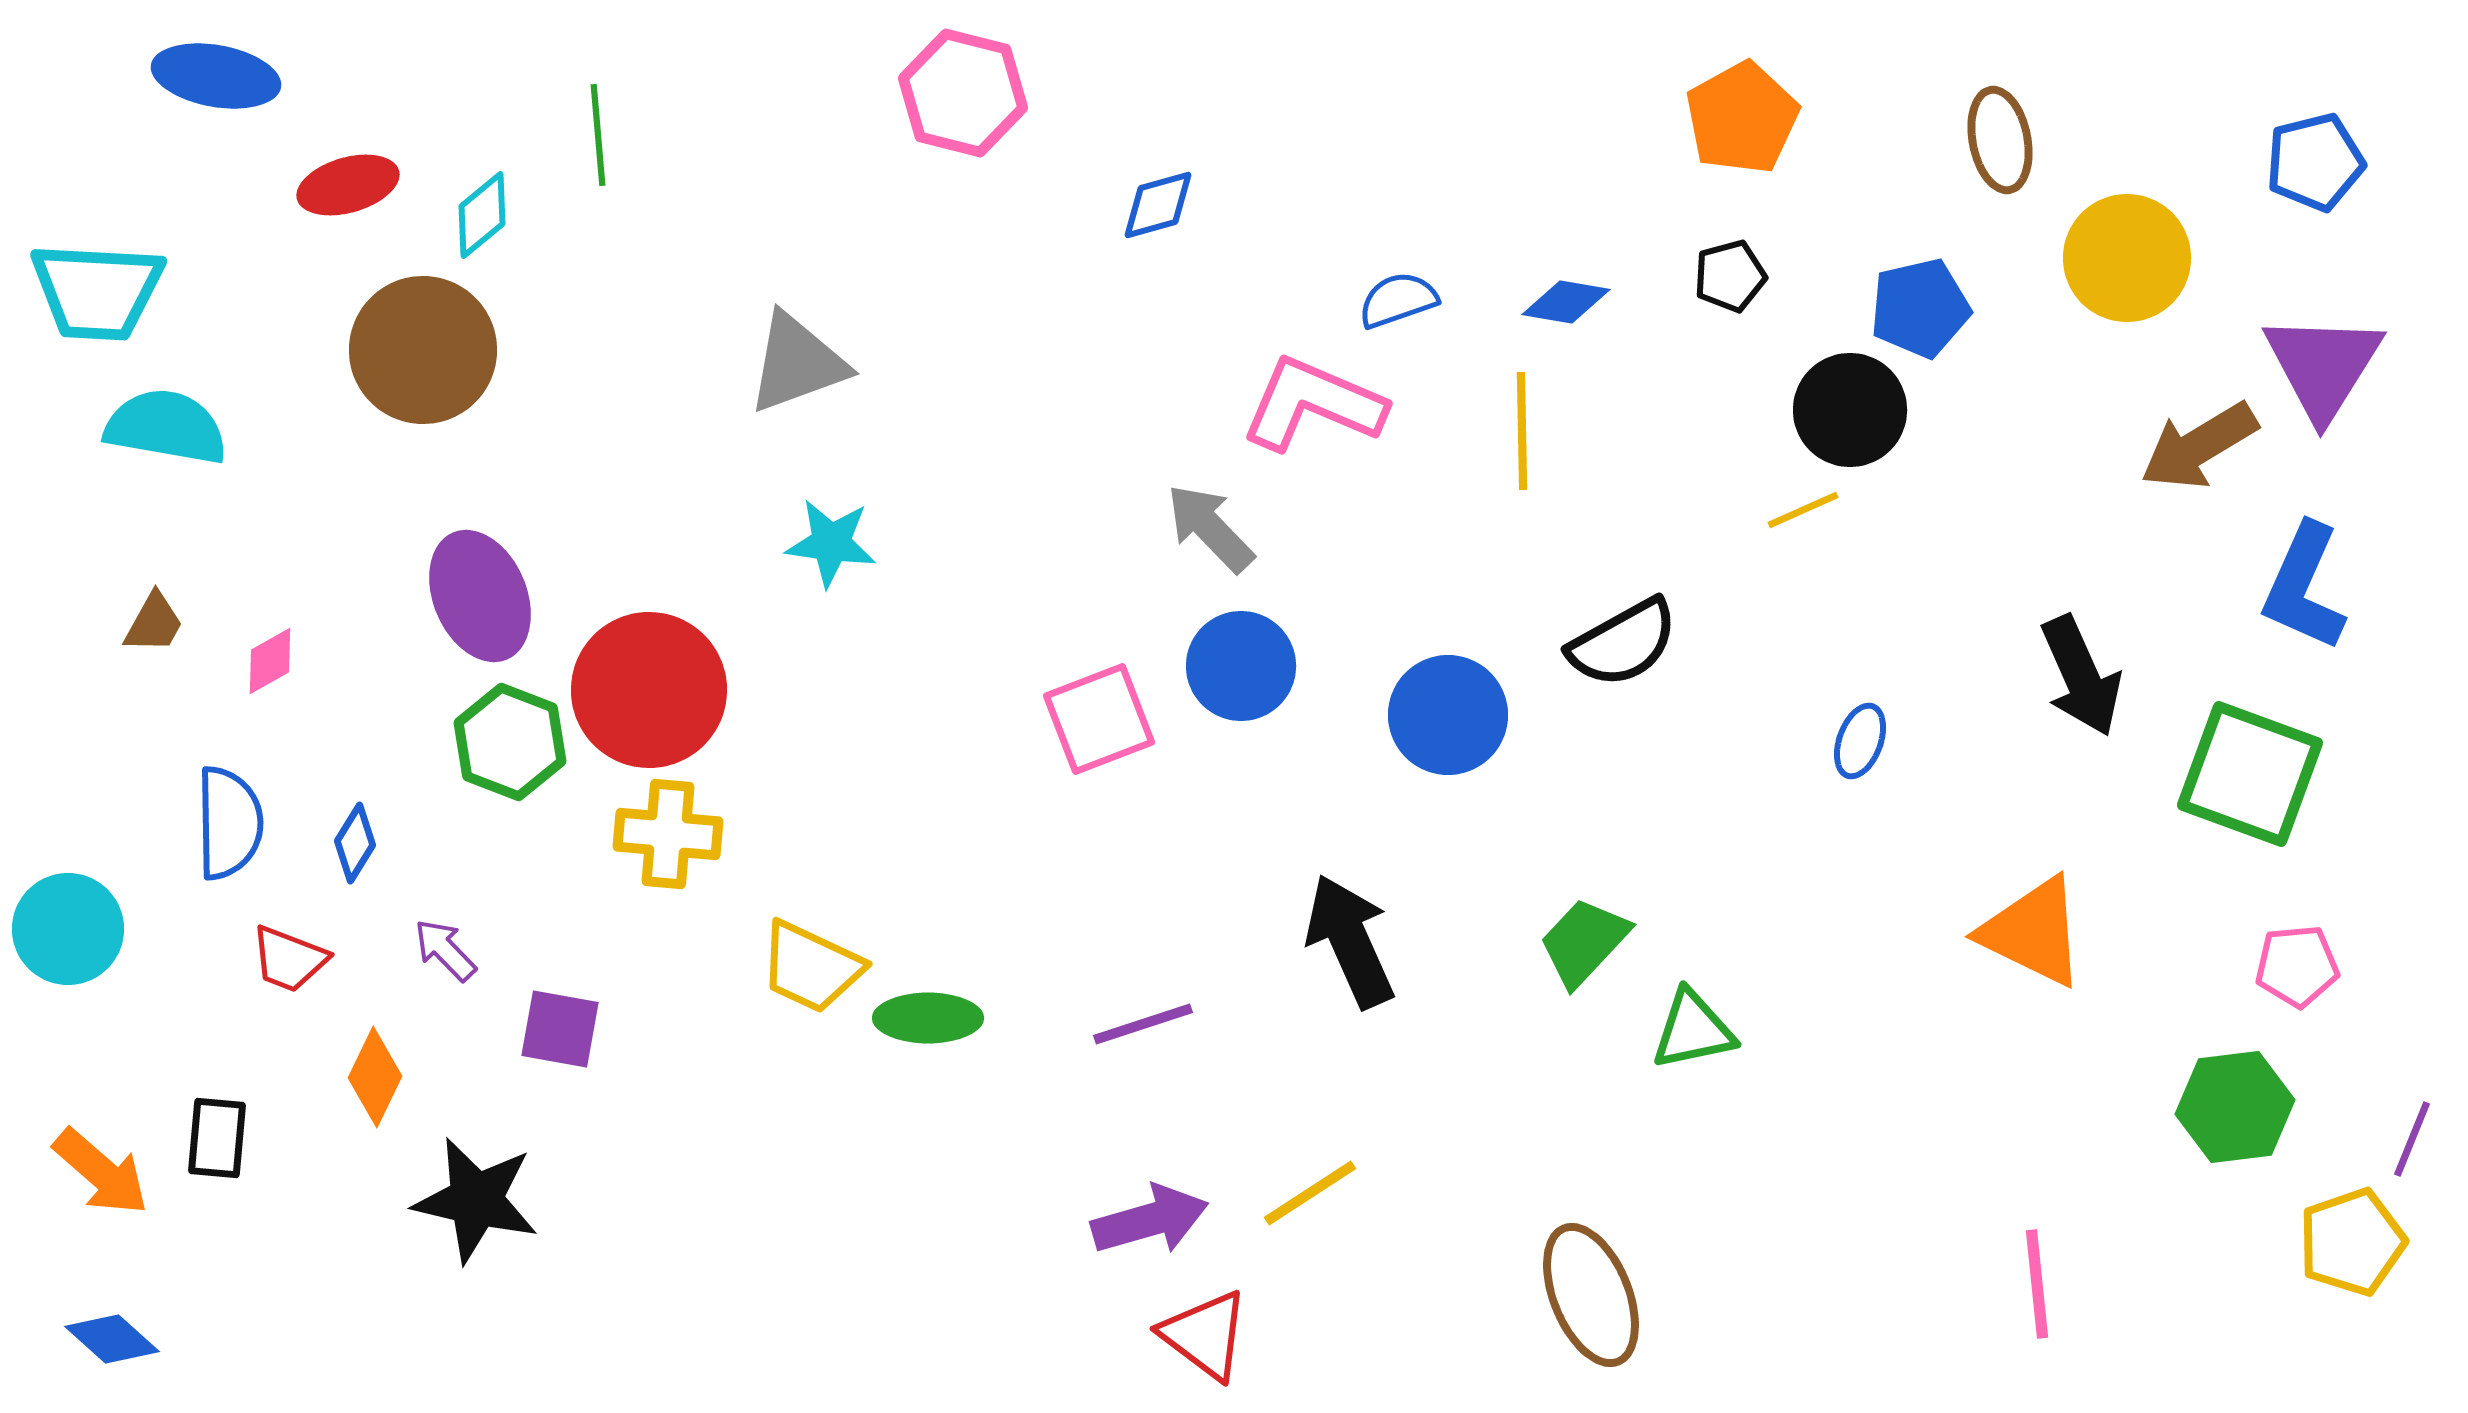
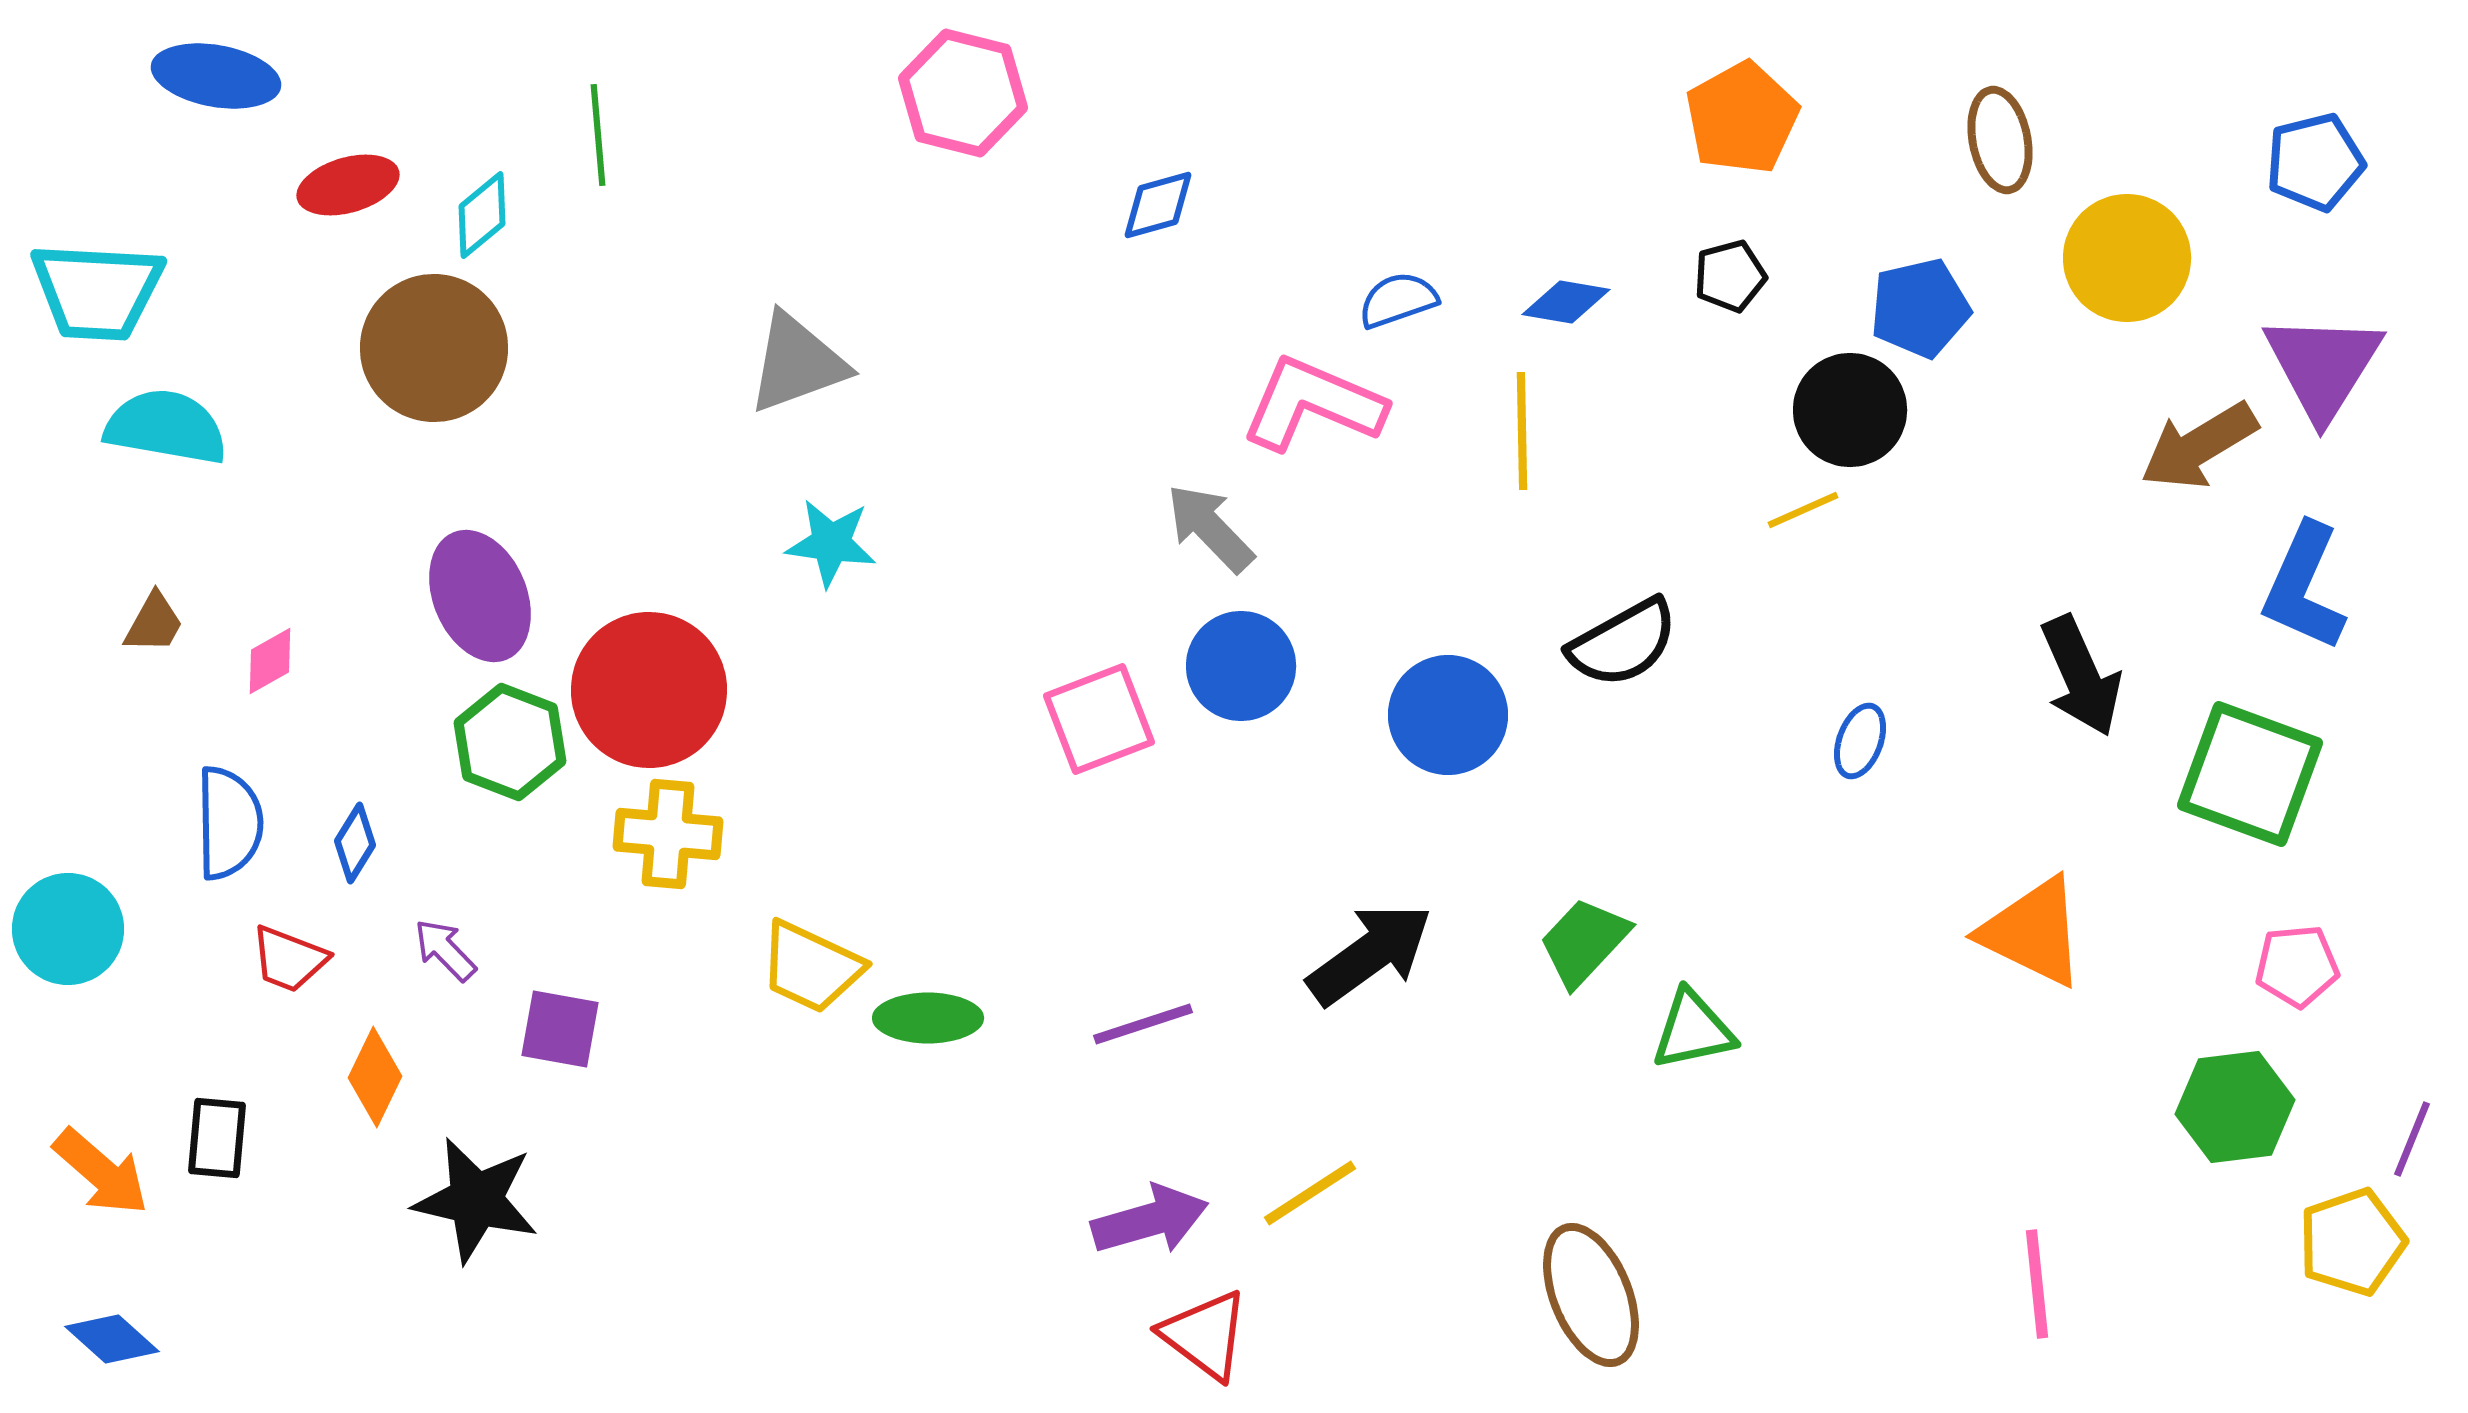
brown circle at (423, 350): moved 11 px right, 2 px up
black arrow at (1350, 941): moved 20 px right, 13 px down; rotated 78 degrees clockwise
